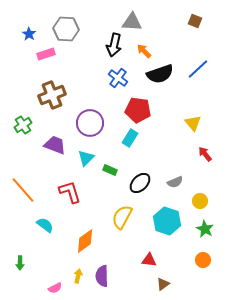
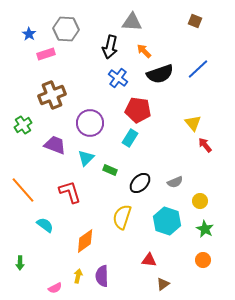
black arrow: moved 4 px left, 2 px down
red arrow: moved 9 px up
yellow semicircle: rotated 10 degrees counterclockwise
